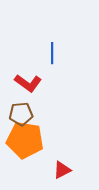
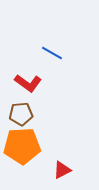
blue line: rotated 60 degrees counterclockwise
orange pentagon: moved 3 px left, 6 px down; rotated 12 degrees counterclockwise
